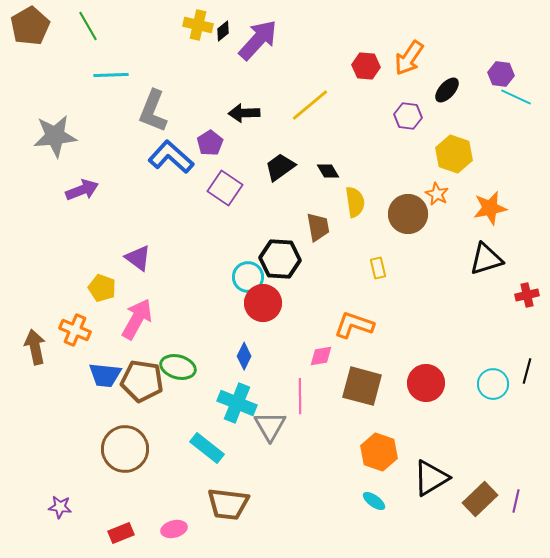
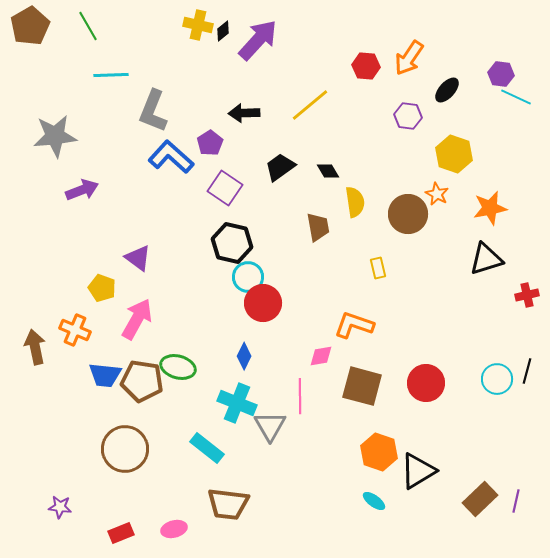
black hexagon at (280, 259): moved 48 px left, 16 px up; rotated 9 degrees clockwise
cyan circle at (493, 384): moved 4 px right, 5 px up
black triangle at (431, 478): moved 13 px left, 7 px up
